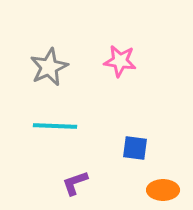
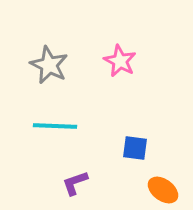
pink star: rotated 20 degrees clockwise
gray star: moved 2 px up; rotated 21 degrees counterclockwise
orange ellipse: rotated 36 degrees clockwise
